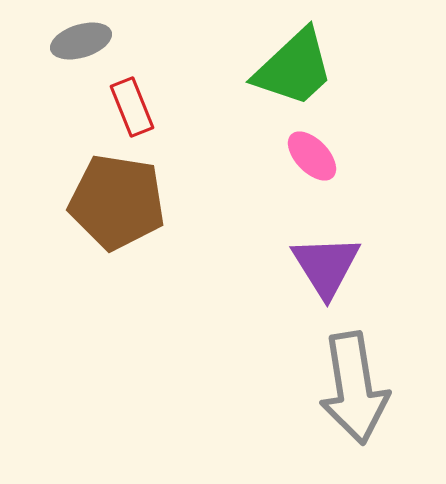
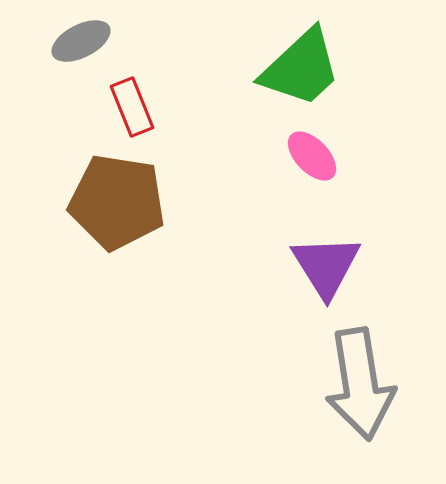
gray ellipse: rotated 10 degrees counterclockwise
green trapezoid: moved 7 px right
gray arrow: moved 6 px right, 4 px up
